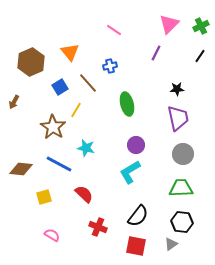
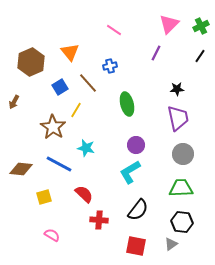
black semicircle: moved 6 px up
red cross: moved 1 px right, 7 px up; rotated 18 degrees counterclockwise
